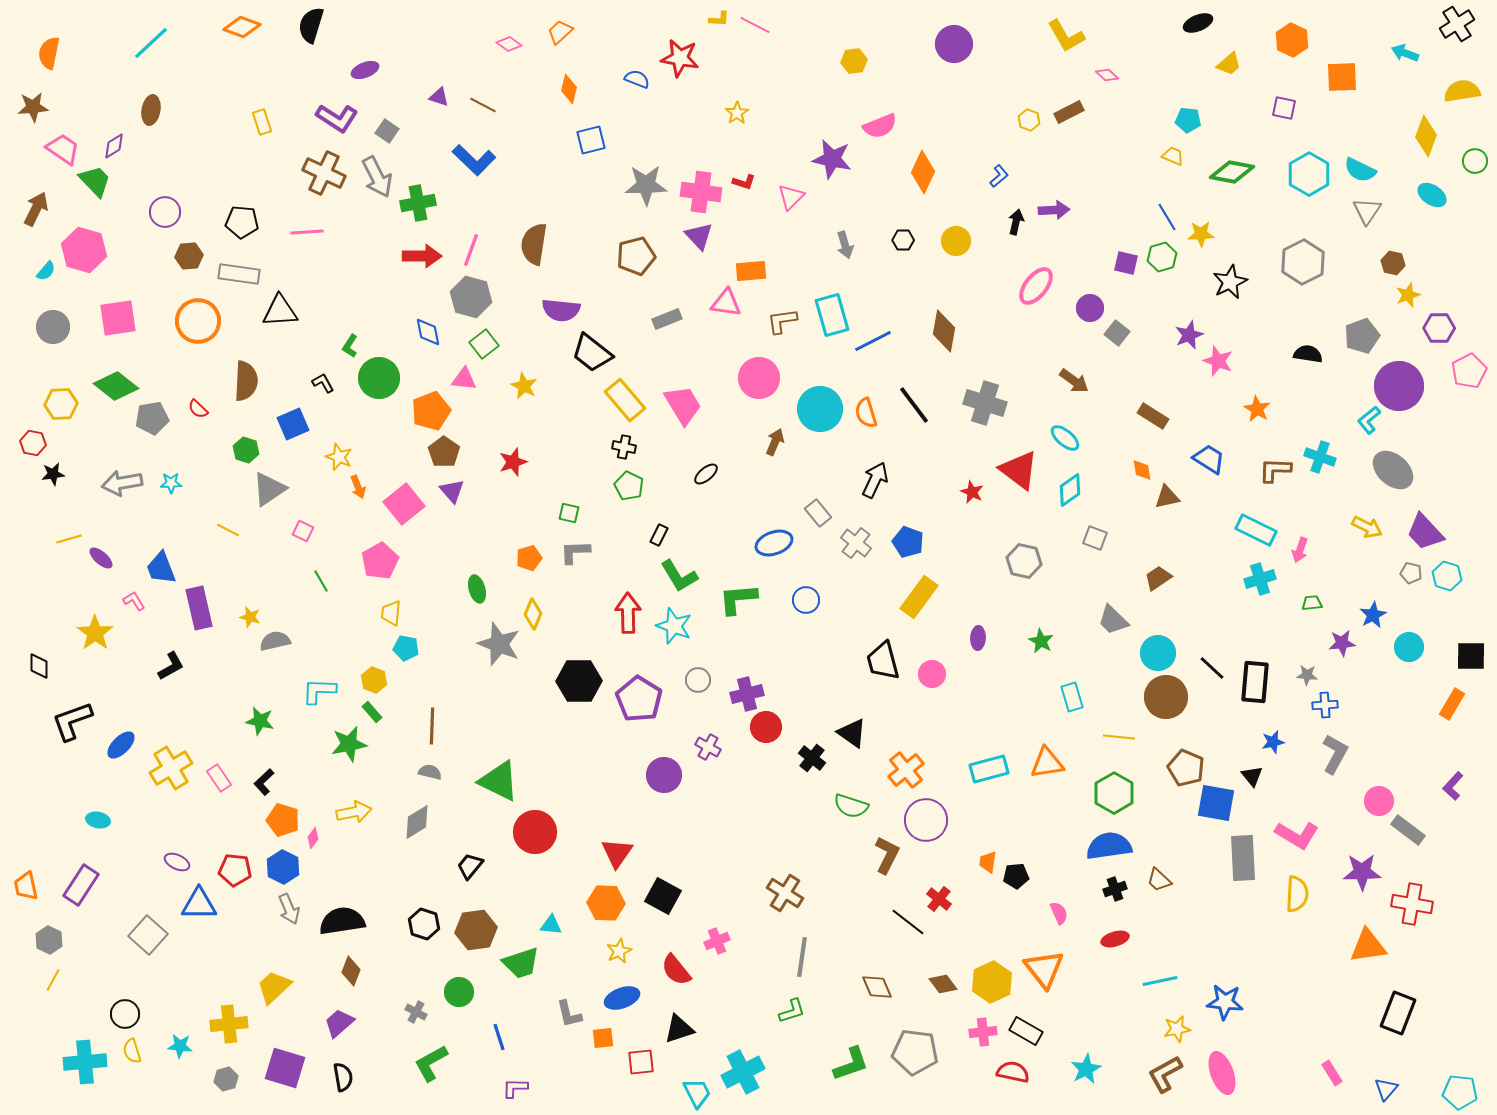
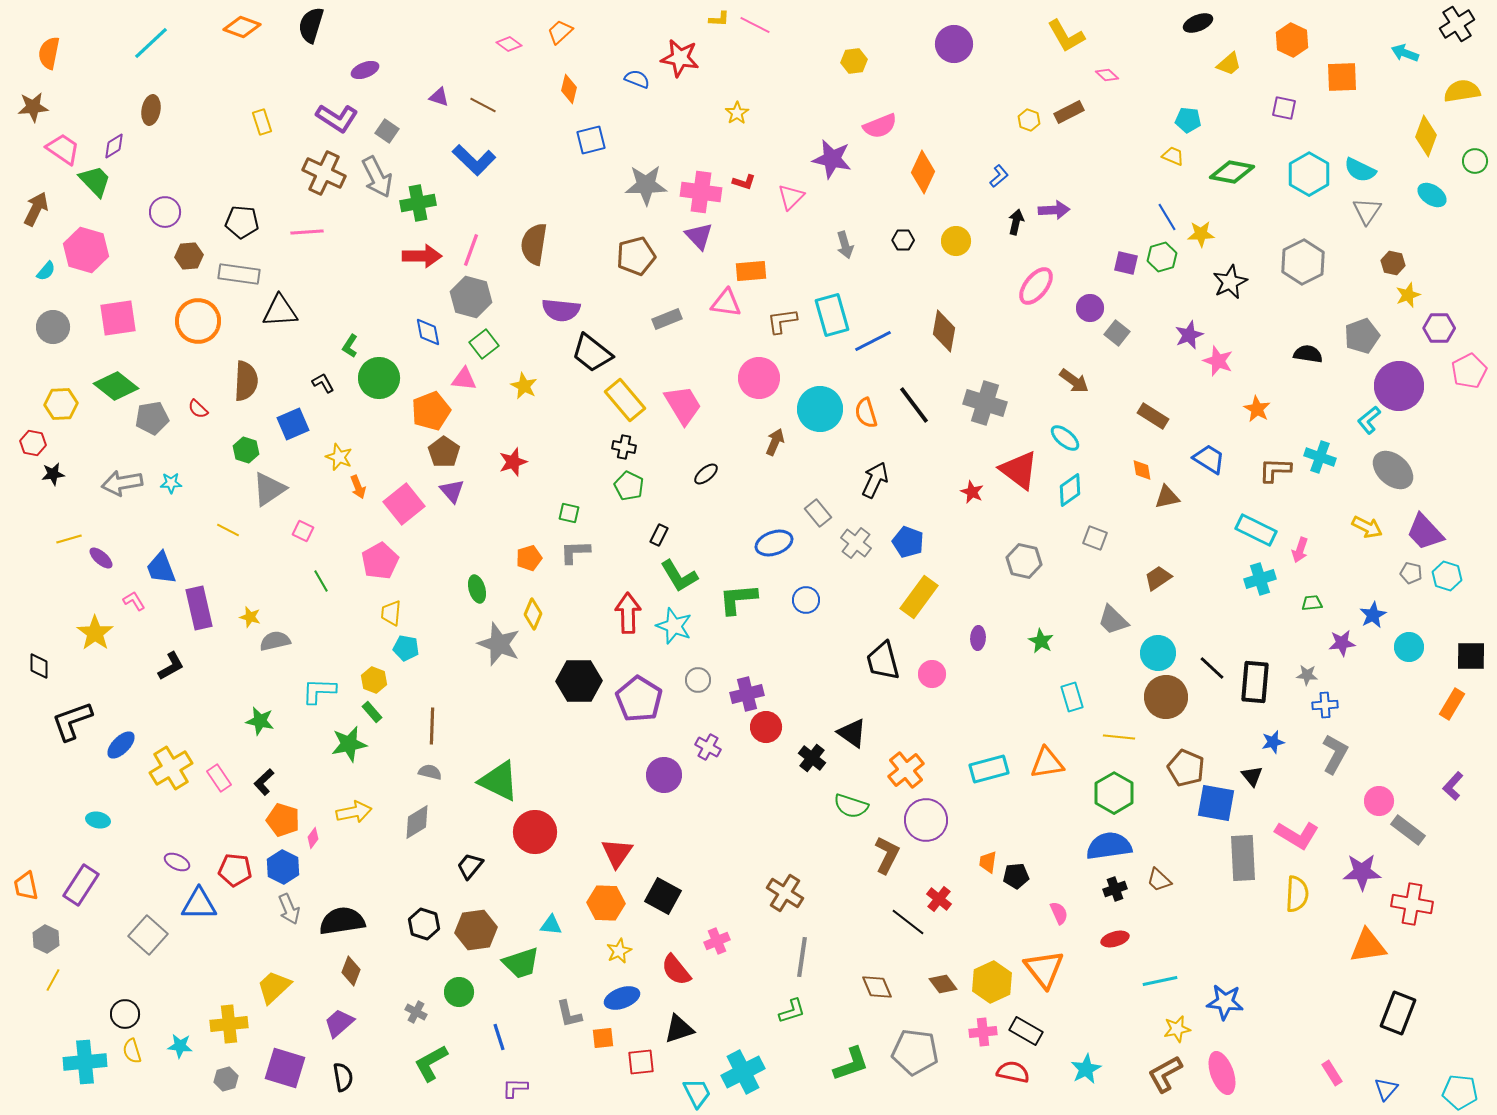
pink hexagon at (84, 250): moved 2 px right
gray hexagon at (49, 940): moved 3 px left, 1 px up
